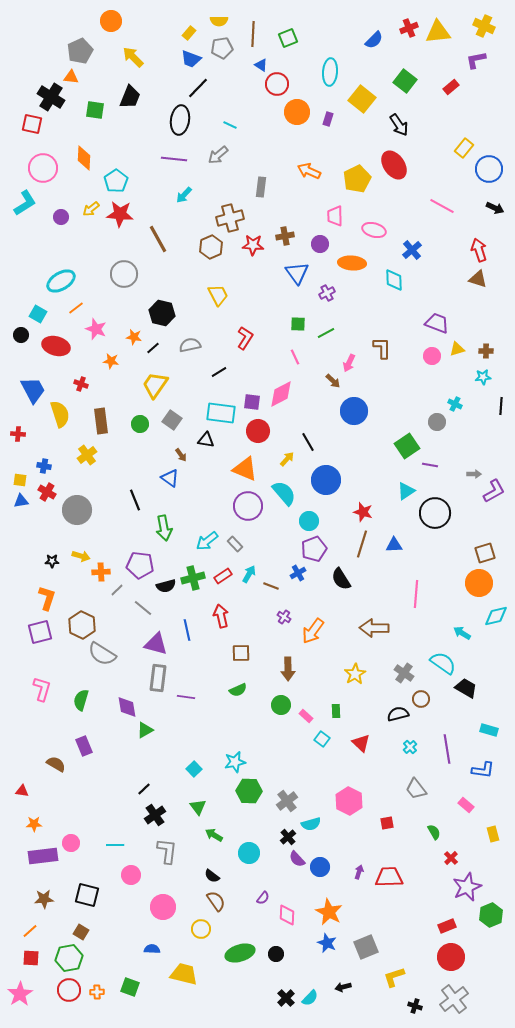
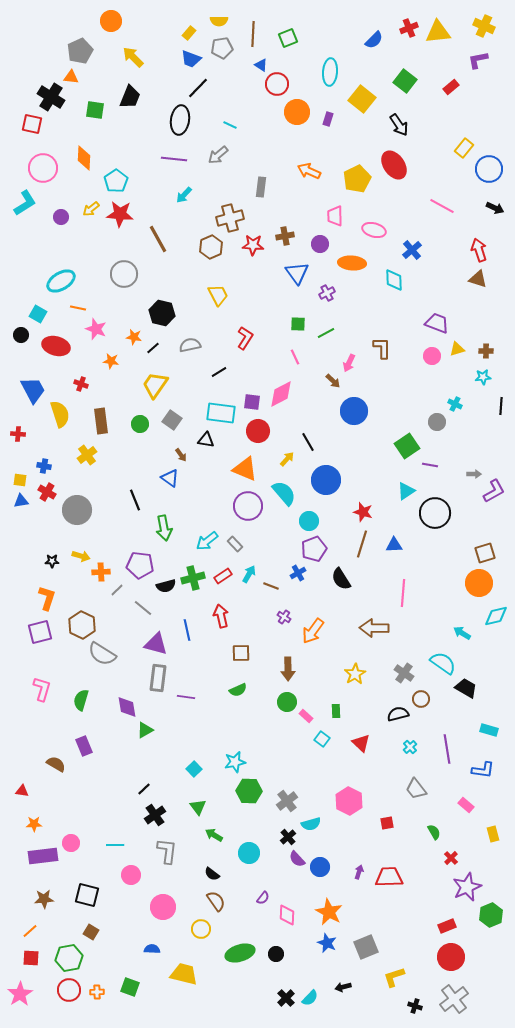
purple L-shape at (476, 60): moved 2 px right
orange line at (76, 308): moved 2 px right; rotated 49 degrees clockwise
pink line at (416, 594): moved 13 px left, 1 px up
green circle at (281, 705): moved 6 px right, 3 px up
black semicircle at (212, 876): moved 2 px up
brown square at (81, 932): moved 10 px right
